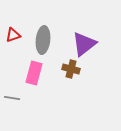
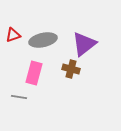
gray ellipse: rotated 72 degrees clockwise
gray line: moved 7 px right, 1 px up
